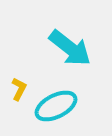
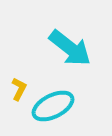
cyan ellipse: moved 3 px left
